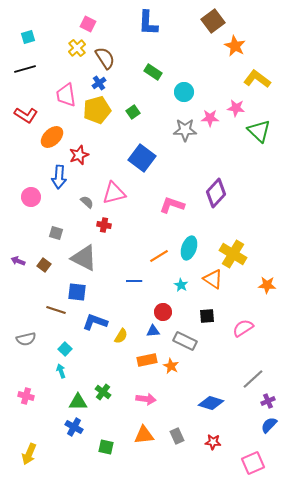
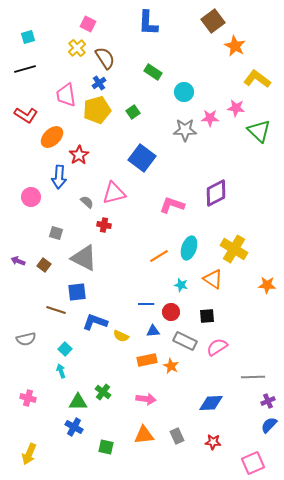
red star at (79, 155): rotated 12 degrees counterclockwise
purple diamond at (216, 193): rotated 20 degrees clockwise
yellow cross at (233, 254): moved 1 px right, 5 px up
blue line at (134, 281): moved 12 px right, 23 px down
cyan star at (181, 285): rotated 16 degrees counterclockwise
blue square at (77, 292): rotated 12 degrees counterclockwise
red circle at (163, 312): moved 8 px right
pink semicircle at (243, 328): moved 26 px left, 19 px down
yellow semicircle at (121, 336): rotated 84 degrees clockwise
gray line at (253, 379): moved 2 px up; rotated 40 degrees clockwise
pink cross at (26, 396): moved 2 px right, 2 px down
blue diamond at (211, 403): rotated 20 degrees counterclockwise
